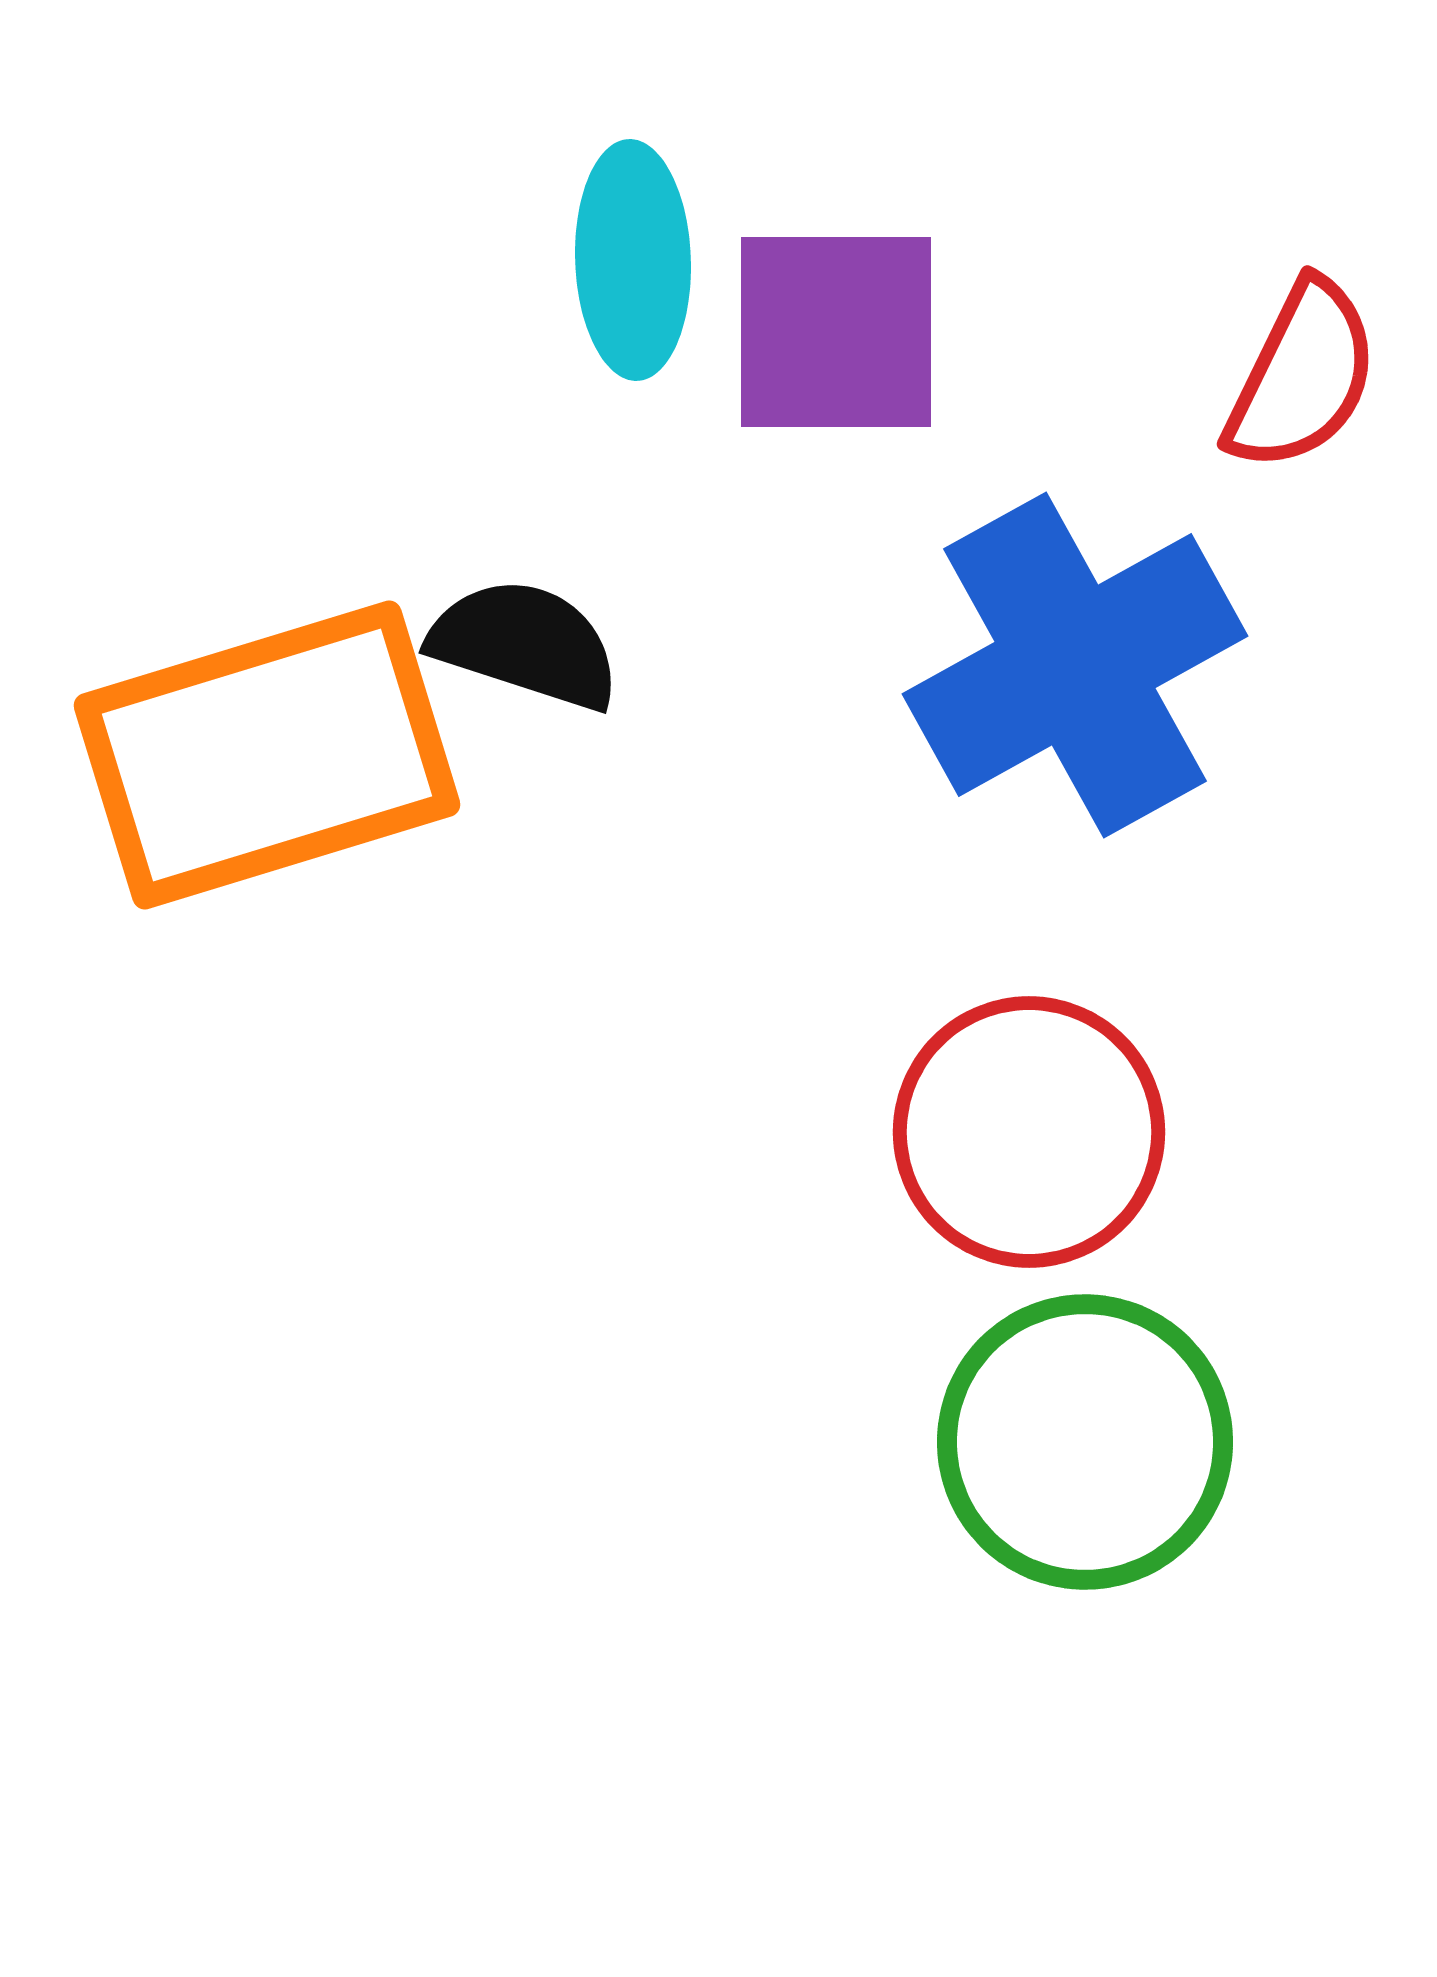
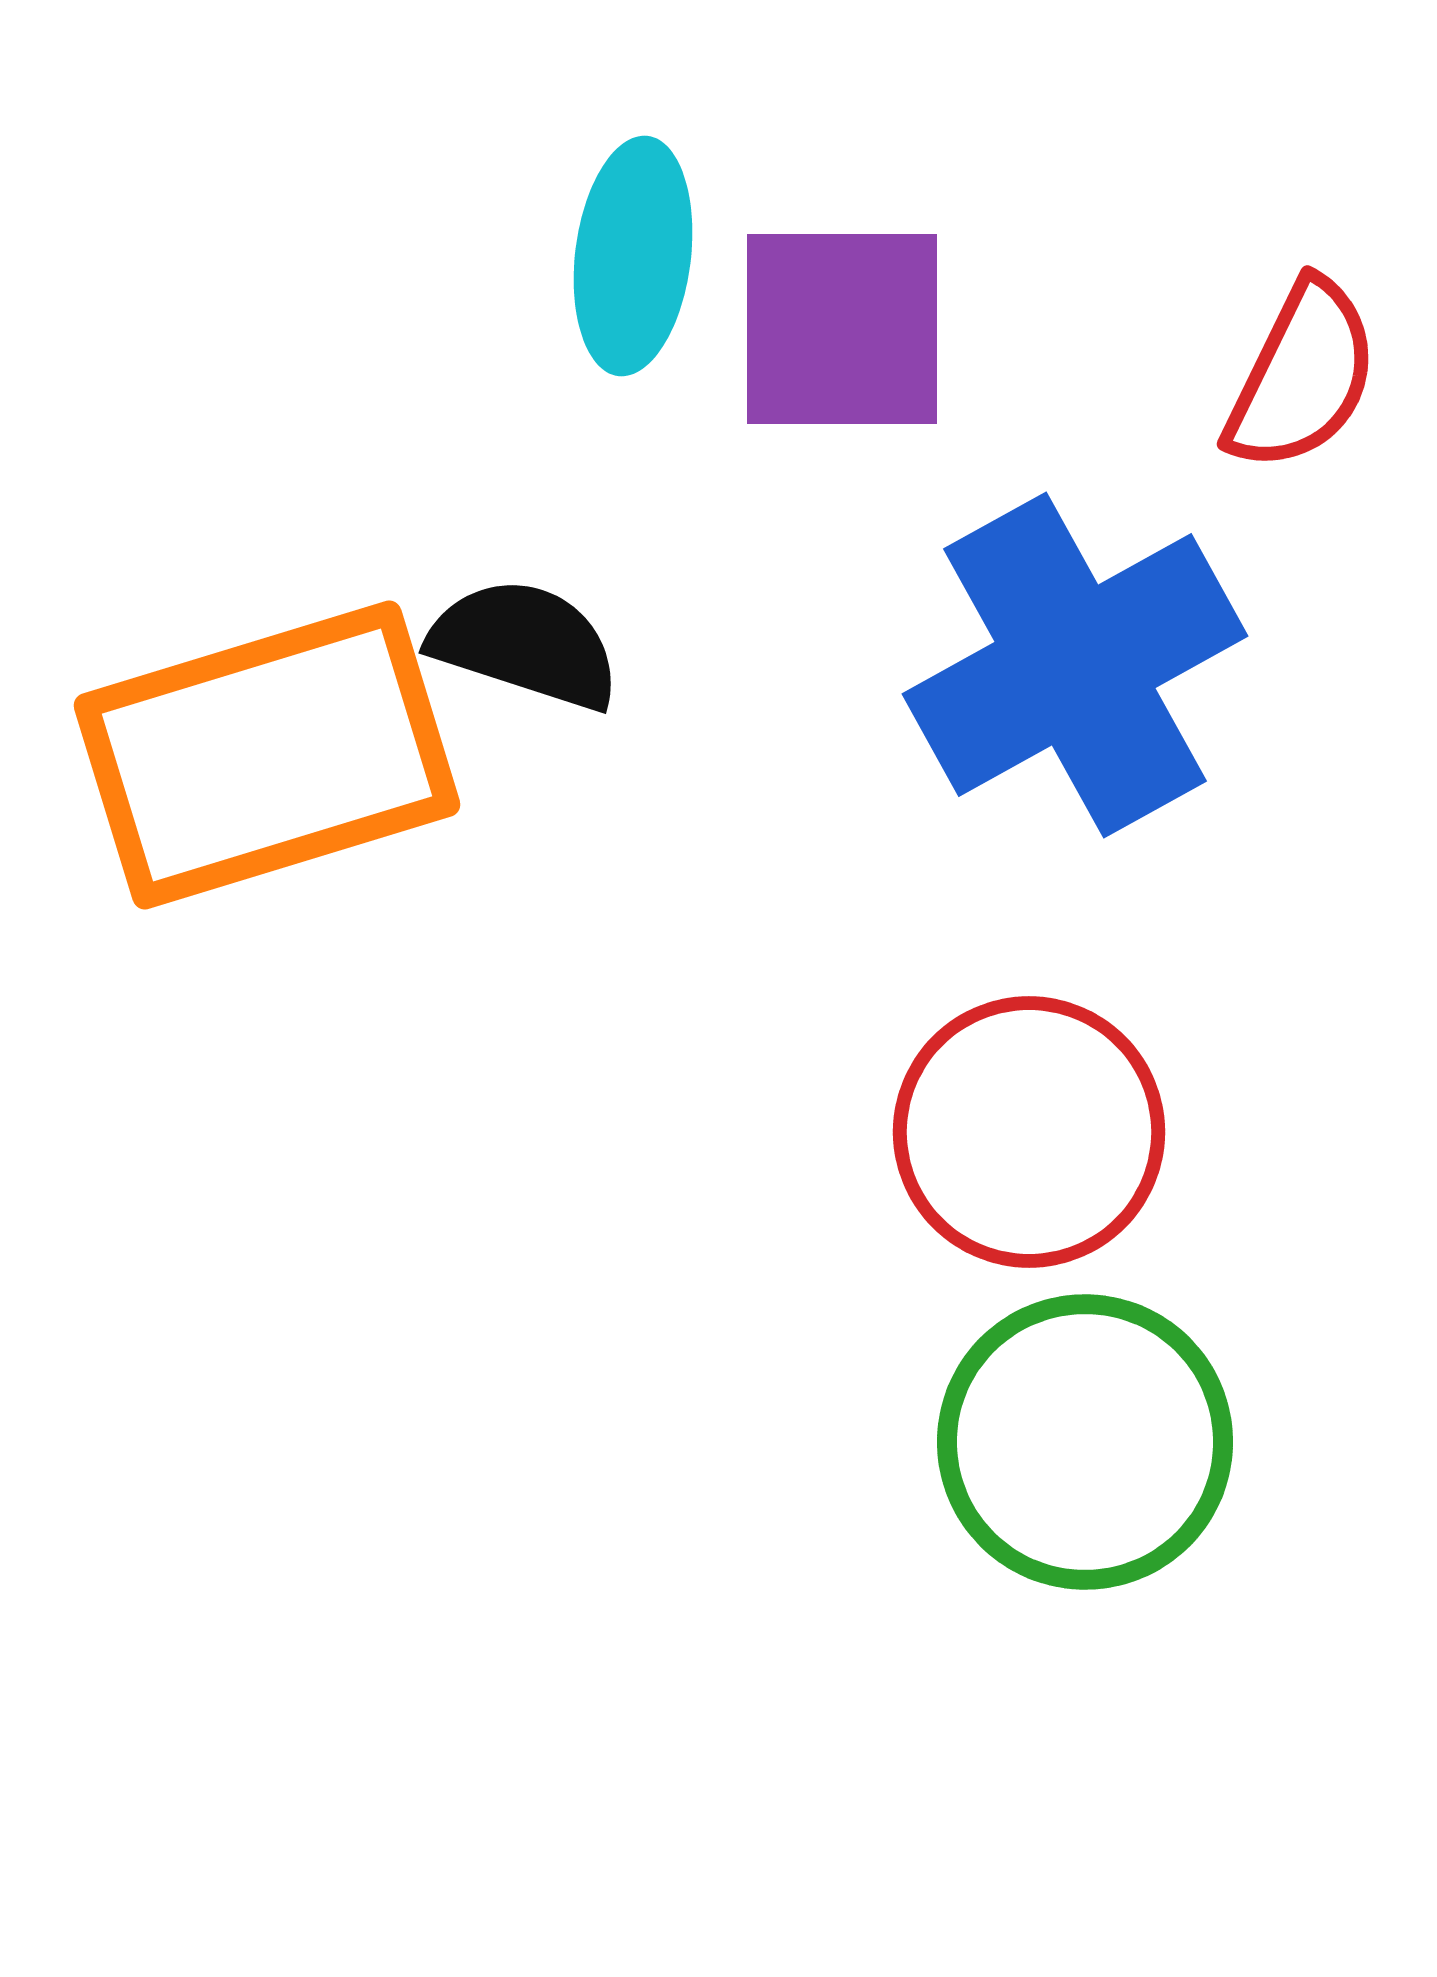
cyan ellipse: moved 4 px up; rotated 9 degrees clockwise
purple square: moved 6 px right, 3 px up
